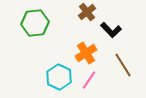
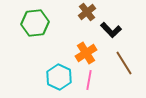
brown line: moved 1 px right, 2 px up
pink line: rotated 24 degrees counterclockwise
